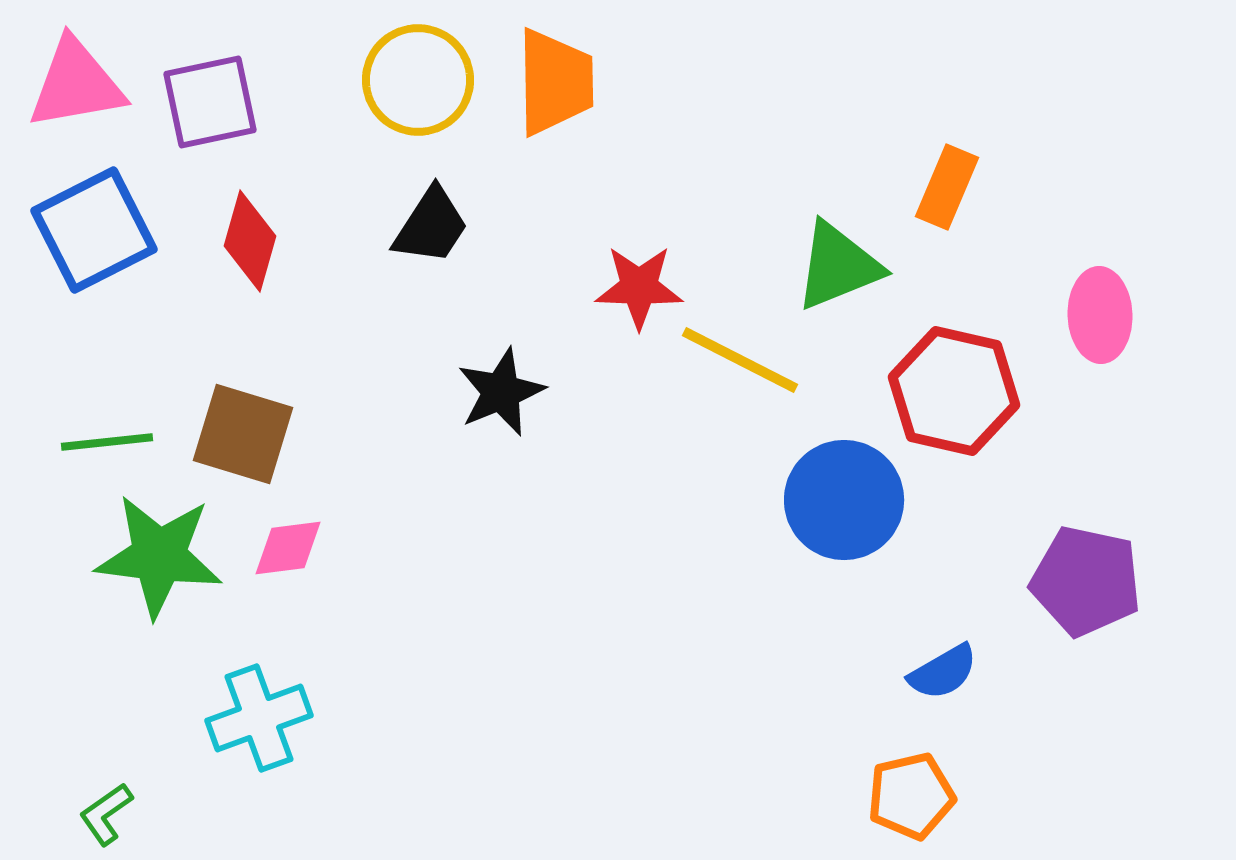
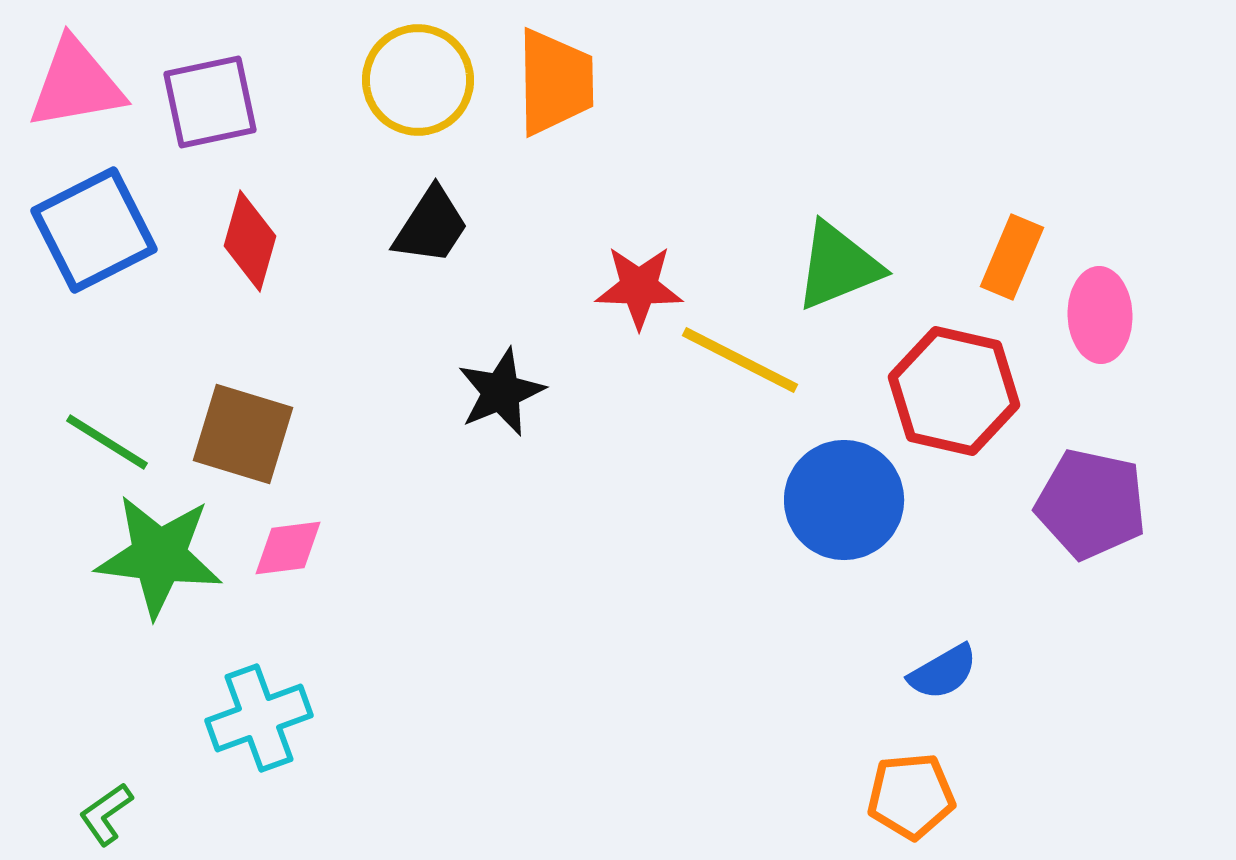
orange rectangle: moved 65 px right, 70 px down
green line: rotated 38 degrees clockwise
purple pentagon: moved 5 px right, 77 px up
orange pentagon: rotated 8 degrees clockwise
